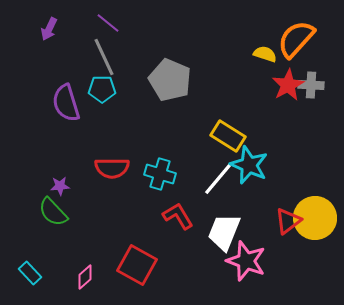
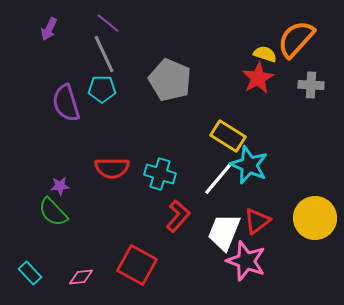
gray line: moved 3 px up
red star: moved 30 px left, 7 px up
red L-shape: rotated 72 degrees clockwise
red triangle: moved 31 px left
pink diamond: moved 4 px left; rotated 35 degrees clockwise
